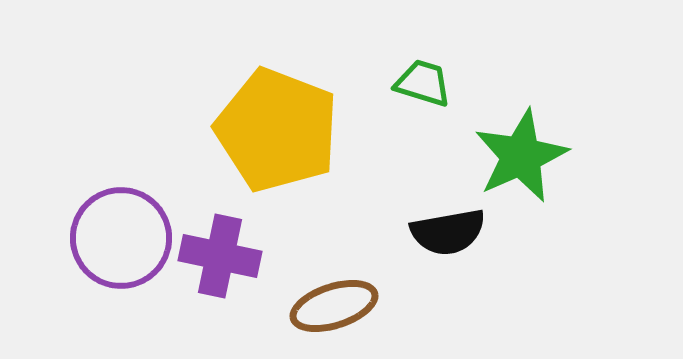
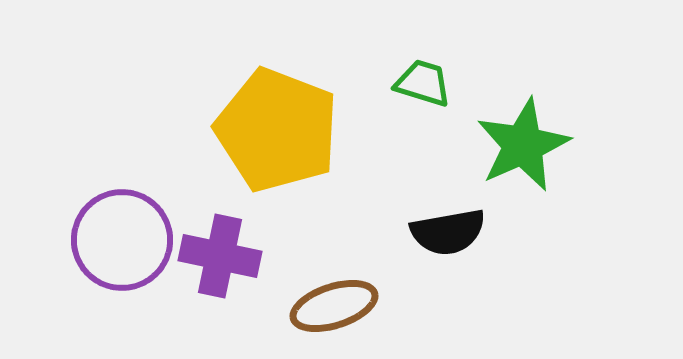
green star: moved 2 px right, 11 px up
purple circle: moved 1 px right, 2 px down
